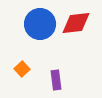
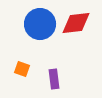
orange square: rotated 28 degrees counterclockwise
purple rectangle: moved 2 px left, 1 px up
